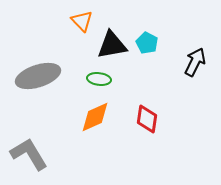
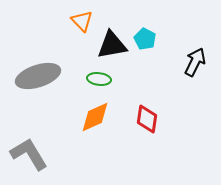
cyan pentagon: moved 2 px left, 4 px up
